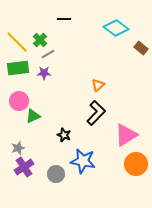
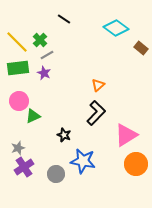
black line: rotated 32 degrees clockwise
gray line: moved 1 px left, 1 px down
purple star: rotated 24 degrees clockwise
